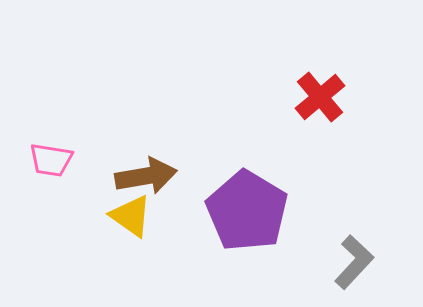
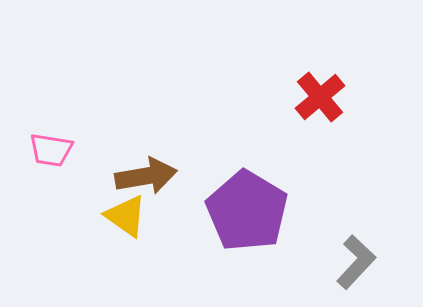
pink trapezoid: moved 10 px up
yellow triangle: moved 5 px left
gray L-shape: moved 2 px right
